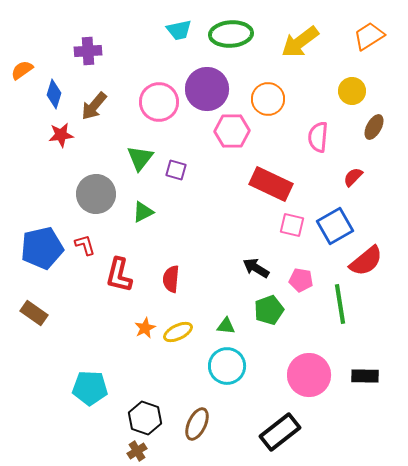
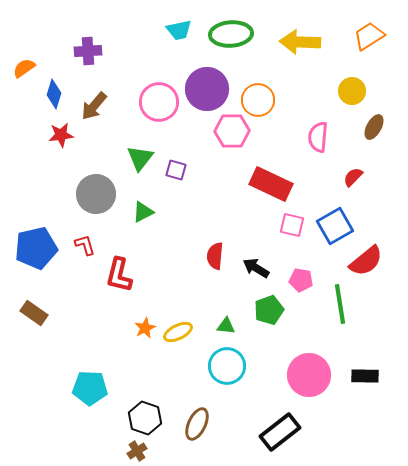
yellow arrow at (300, 42): rotated 39 degrees clockwise
orange semicircle at (22, 70): moved 2 px right, 2 px up
orange circle at (268, 99): moved 10 px left, 1 px down
blue pentagon at (42, 248): moved 6 px left
red semicircle at (171, 279): moved 44 px right, 23 px up
